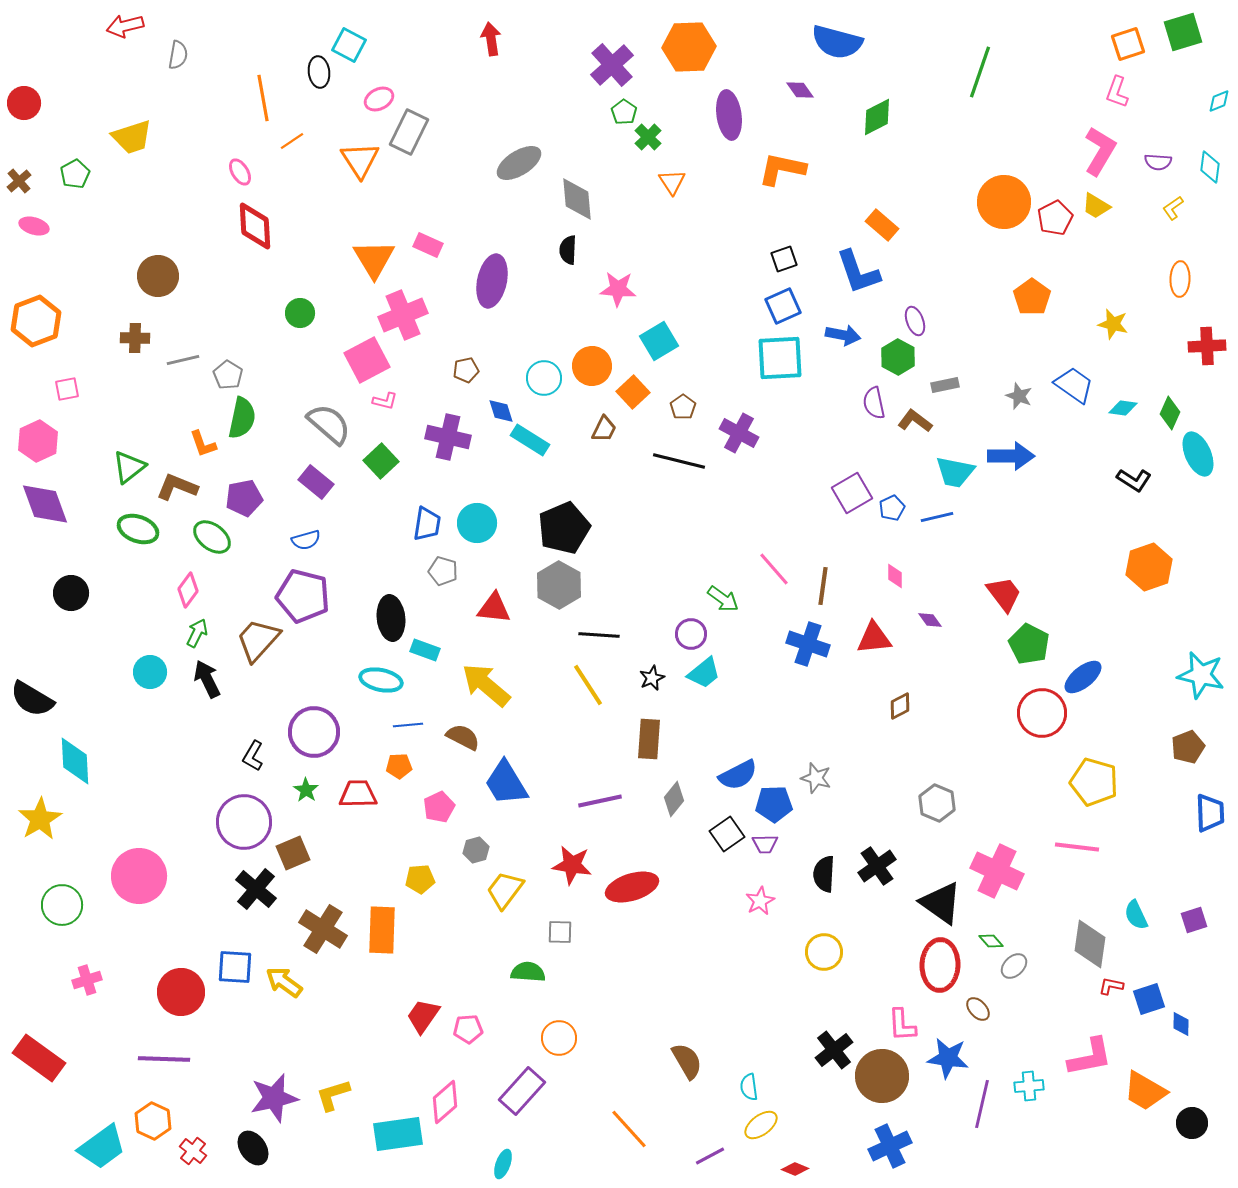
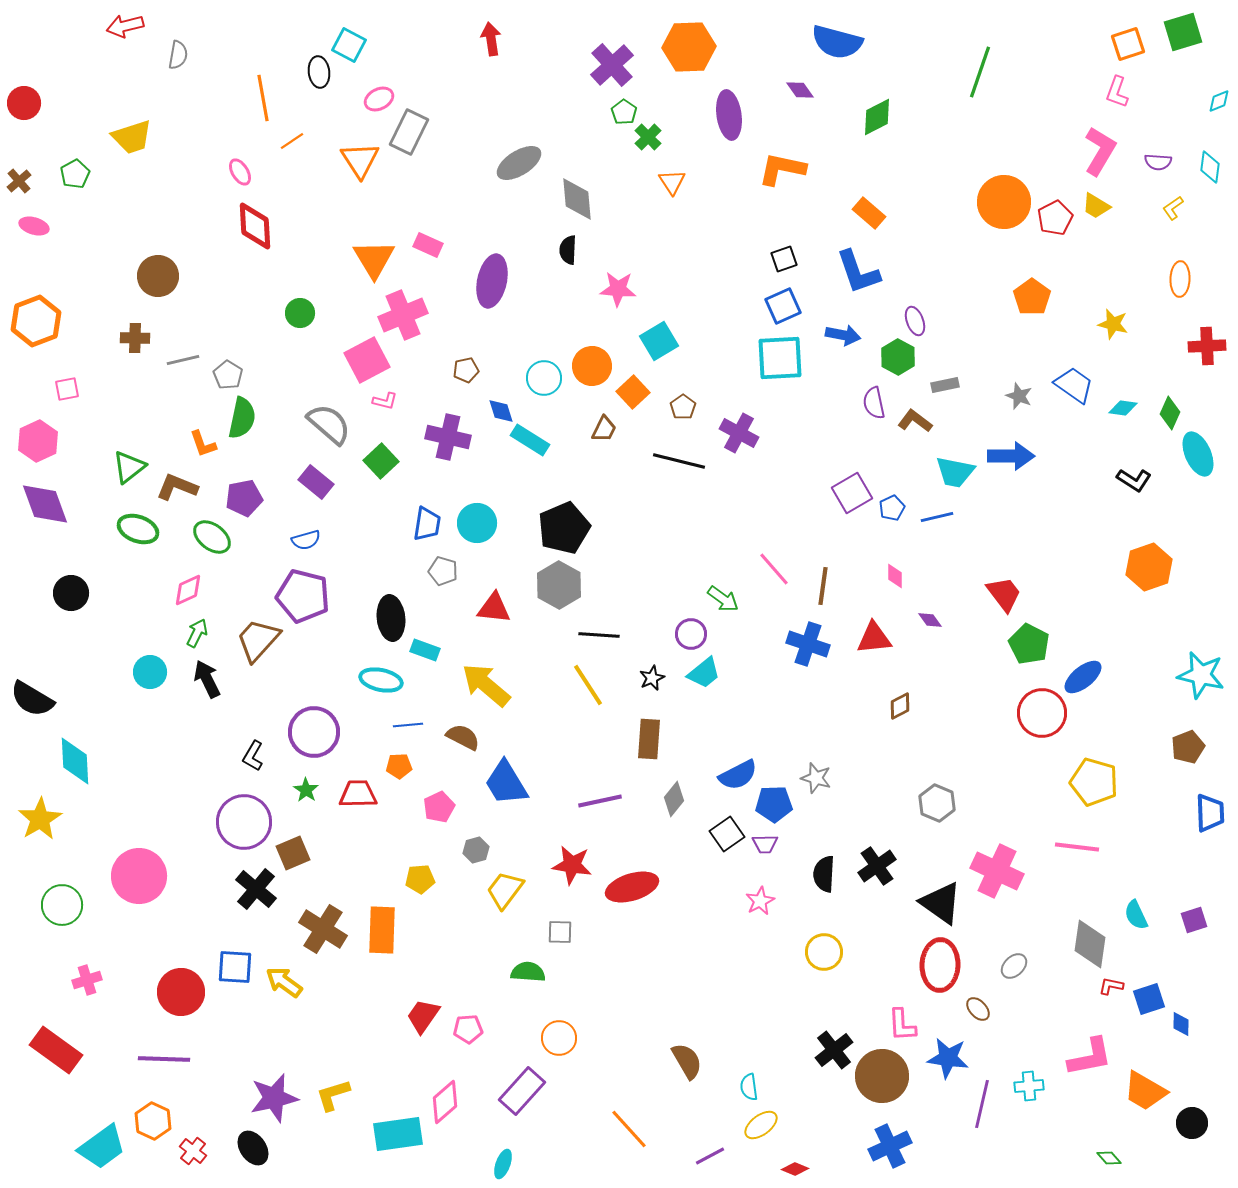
orange rectangle at (882, 225): moved 13 px left, 12 px up
pink diamond at (188, 590): rotated 28 degrees clockwise
green diamond at (991, 941): moved 118 px right, 217 px down
red rectangle at (39, 1058): moved 17 px right, 8 px up
